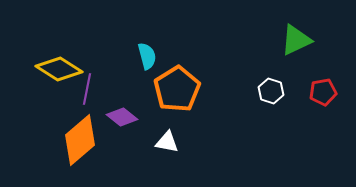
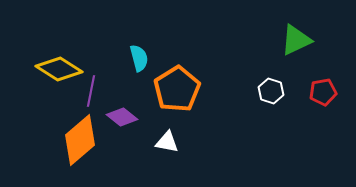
cyan semicircle: moved 8 px left, 2 px down
purple line: moved 4 px right, 2 px down
